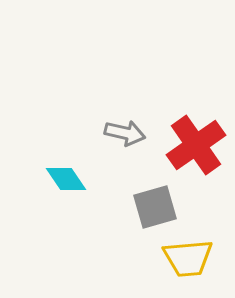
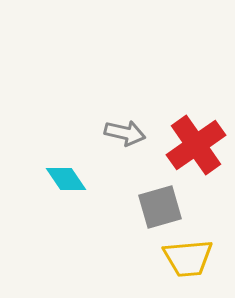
gray square: moved 5 px right
